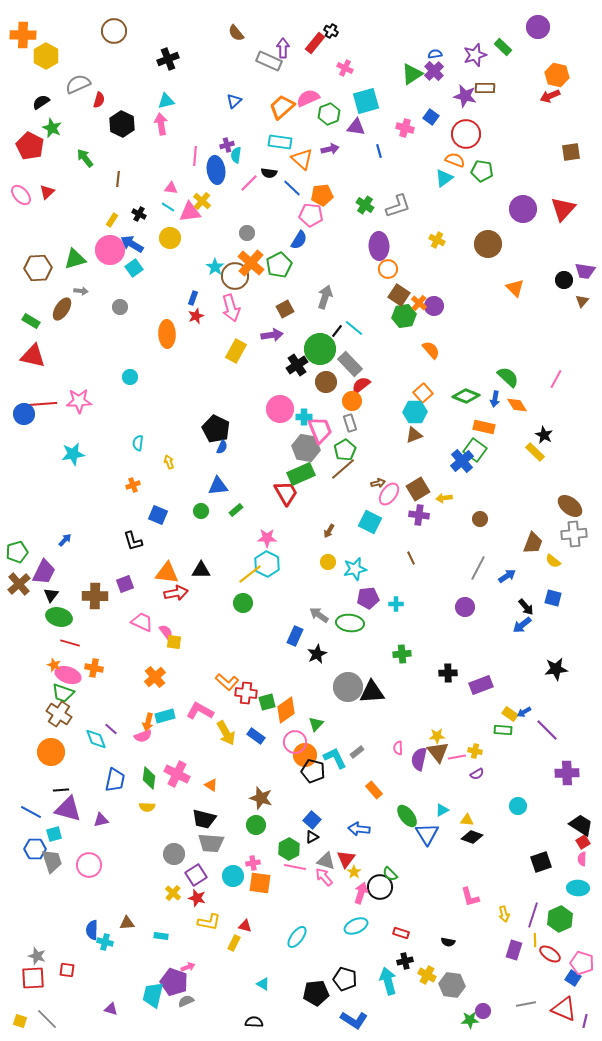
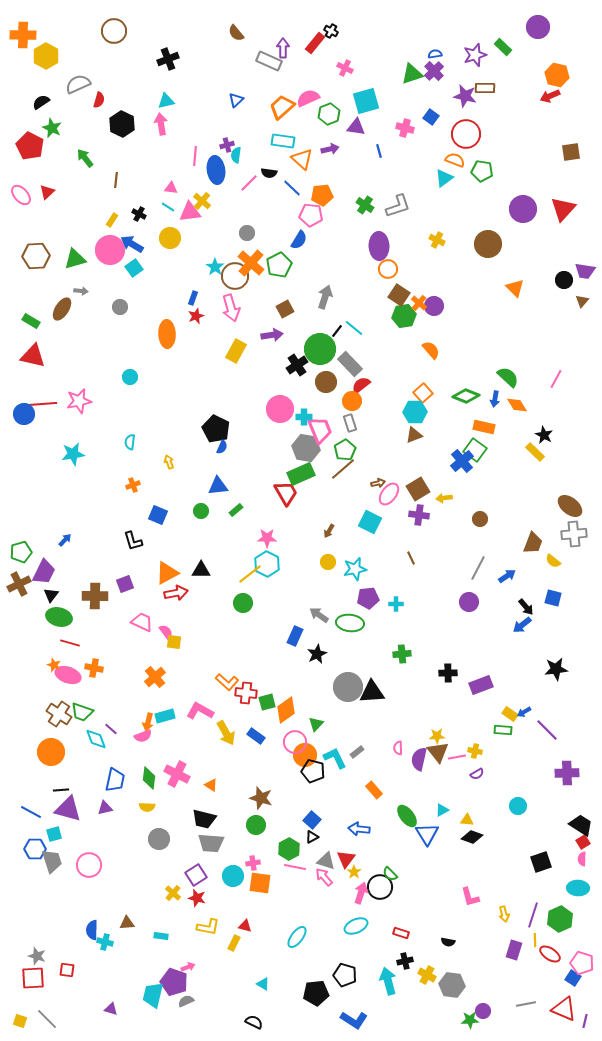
green triangle at (412, 74): rotated 15 degrees clockwise
blue triangle at (234, 101): moved 2 px right, 1 px up
cyan rectangle at (280, 142): moved 3 px right, 1 px up
brown line at (118, 179): moved 2 px left, 1 px down
brown hexagon at (38, 268): moved 2 px left, 12 px up
pink star at (79, 401): rotated 10 degrees counterclockwise
cyan semicircle at (138, 443): moved 8 px left, 1 px up
green pentagon at (17, 552): moved 4 px right
orange triangle at (167, 573): rotated 35 degrees counterclockwise
brown cross at (19, 584): rotated 15 degrees clockwise
purple circle at (465, 607): moved 4 px right, 5 px up
green trapezoid at (63, 693): moved 19 px right, 19 px down
purple triangle at (101, 820): moved 4 px right, 12 px up
gray circle at (174, 854): moved 15 px left, 15 px up
yellow L-shape at (209, 922): moved 1 px left, 5 px down
black pentagon at (345, 979): moved 4 px up
black semicircle at (254, 1022): rotated 24 degrees clockwise
